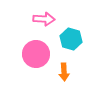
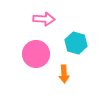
cyan hexagon: moved 5 px right, 4 px down
orange arrow: moved 2 px down
